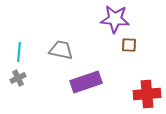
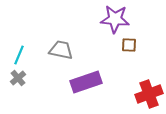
cyan line: moved 3 px down; rotated 18 degrees clockwise
gray cross: rotated 14 degrees counterclockwise
red cross: moved 2 px right; rotated 16 degrees counterclockwise
